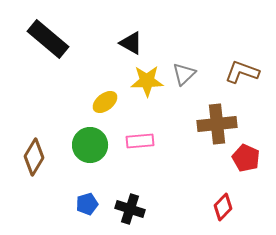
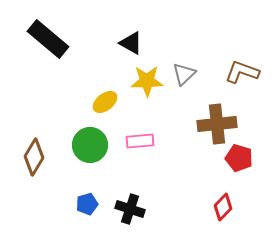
red pentagon: moved 7 px left; rotated 8 degrees counterclockwise
